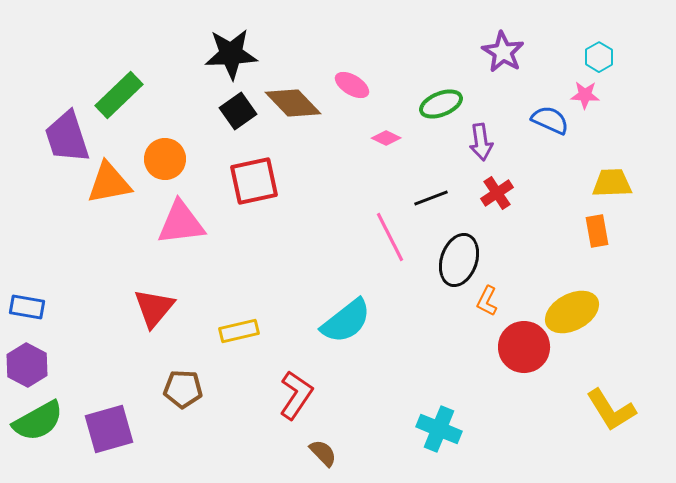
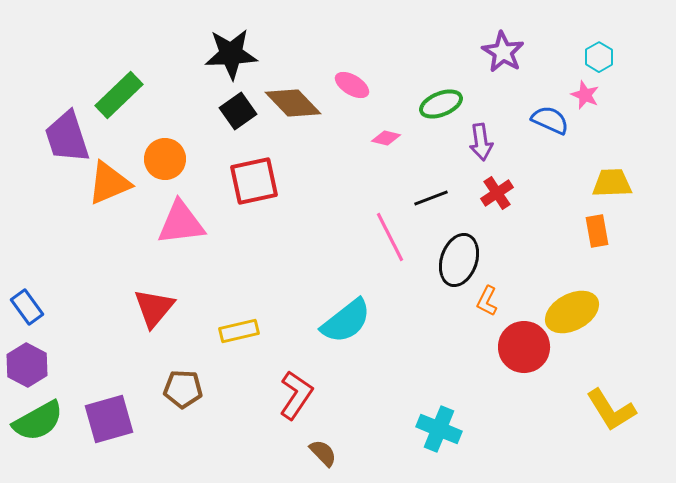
pink star: rotated 20 degrees clockwise
pink diamond: rotated 12 degrees counterclockwise
orange triangle: rotated 12 degrees counterclockwise
blue rectangle: rotated 44 degrees clockwise
purple square: moved 10 px up
